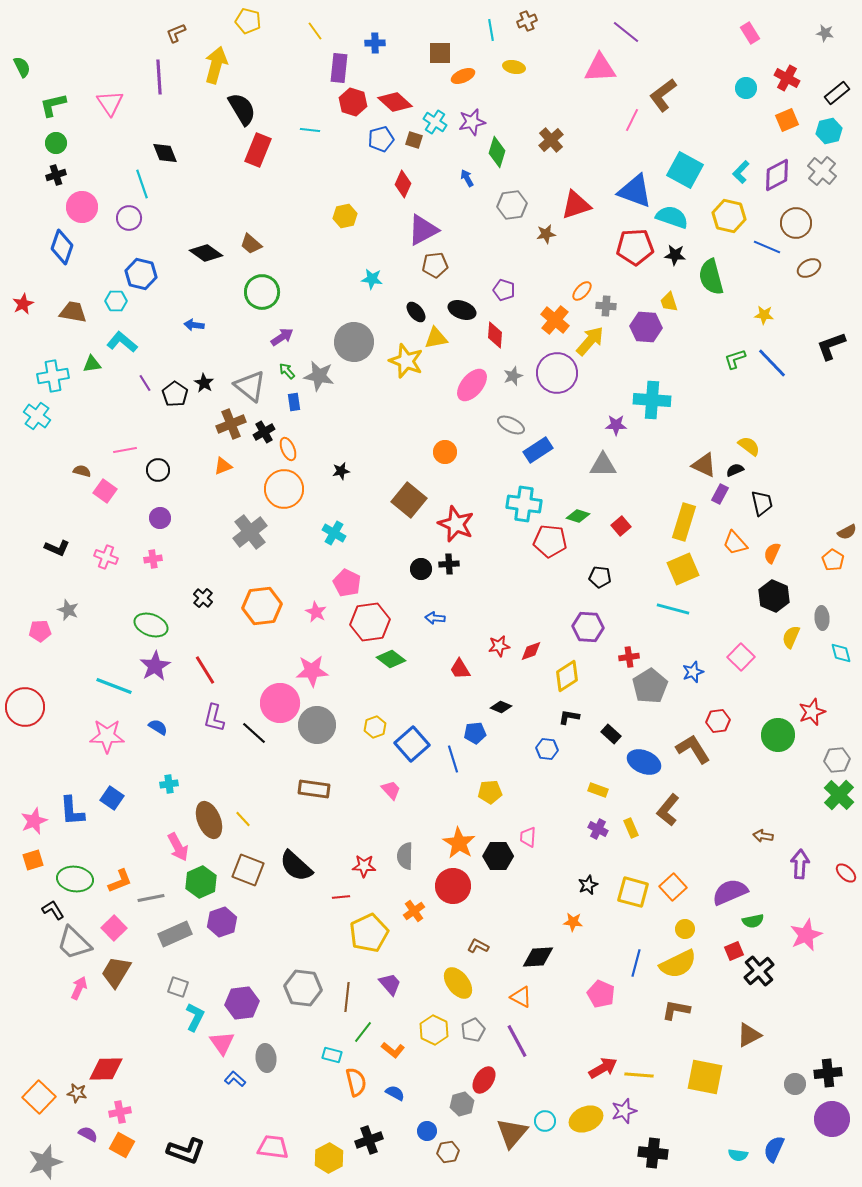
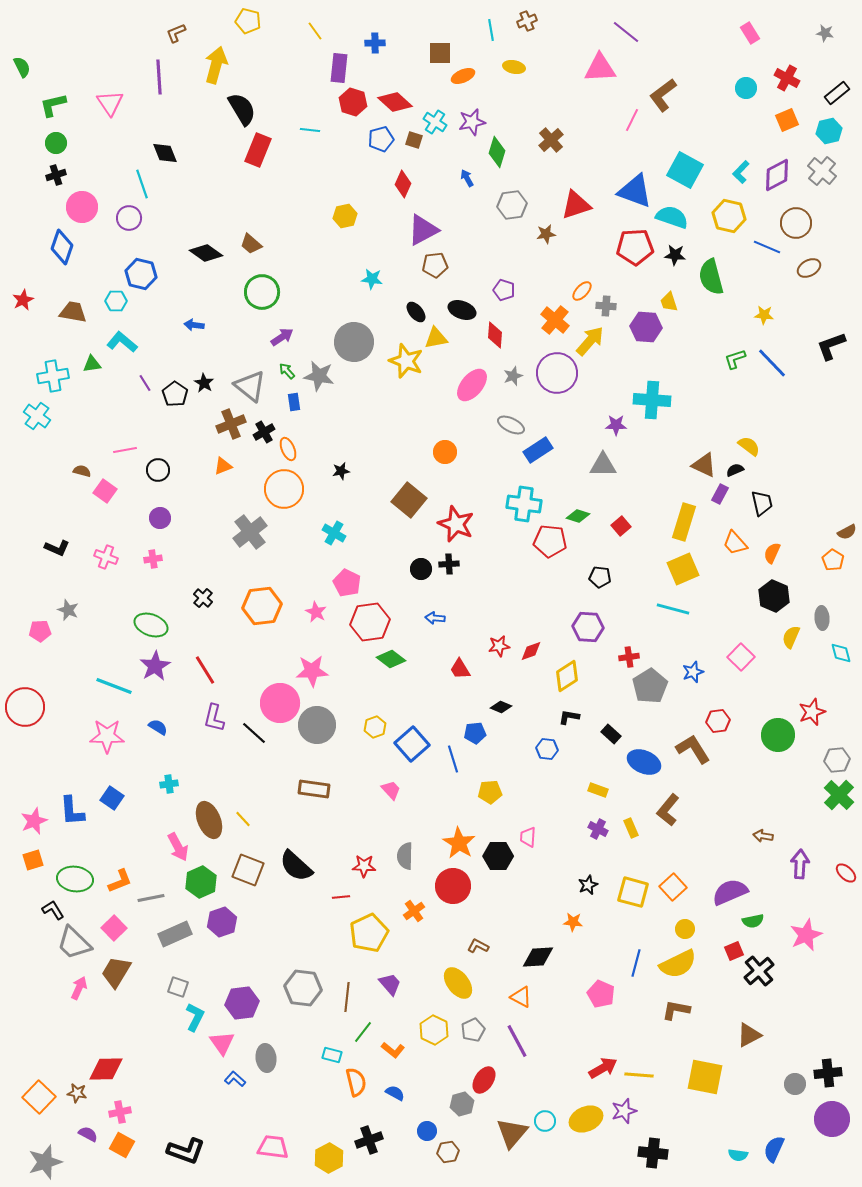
red star at (23, 304): moved 4 px up
